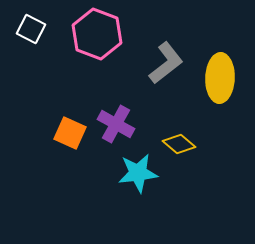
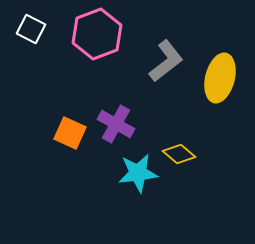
pink hexagon: rotated 18 degrees clockwise
gray L-shape: moved 2 px up
yellow ellipse: rotated 12 degrees clockwise
yellow diamond: moved 10 px down
